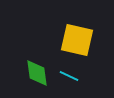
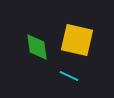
green diamond: moved 26 px up
